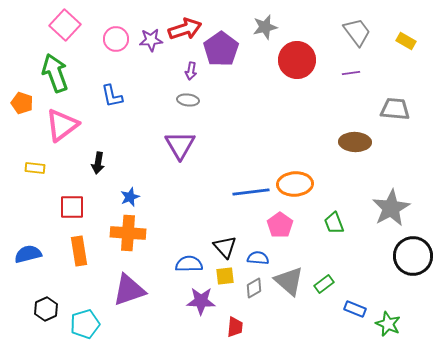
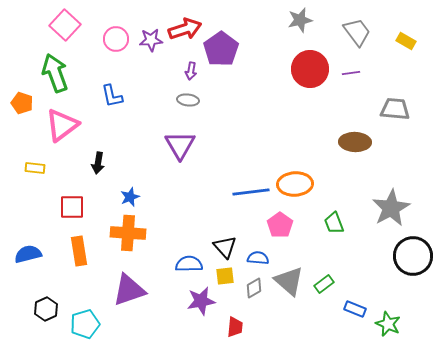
gray star at (265, 27): moved 35 px right, 7 px up
red circle at (297, 60): moved 13 px right, 9 px down
purple star at (201, 301): rotated 12 degrees counterclockwise
